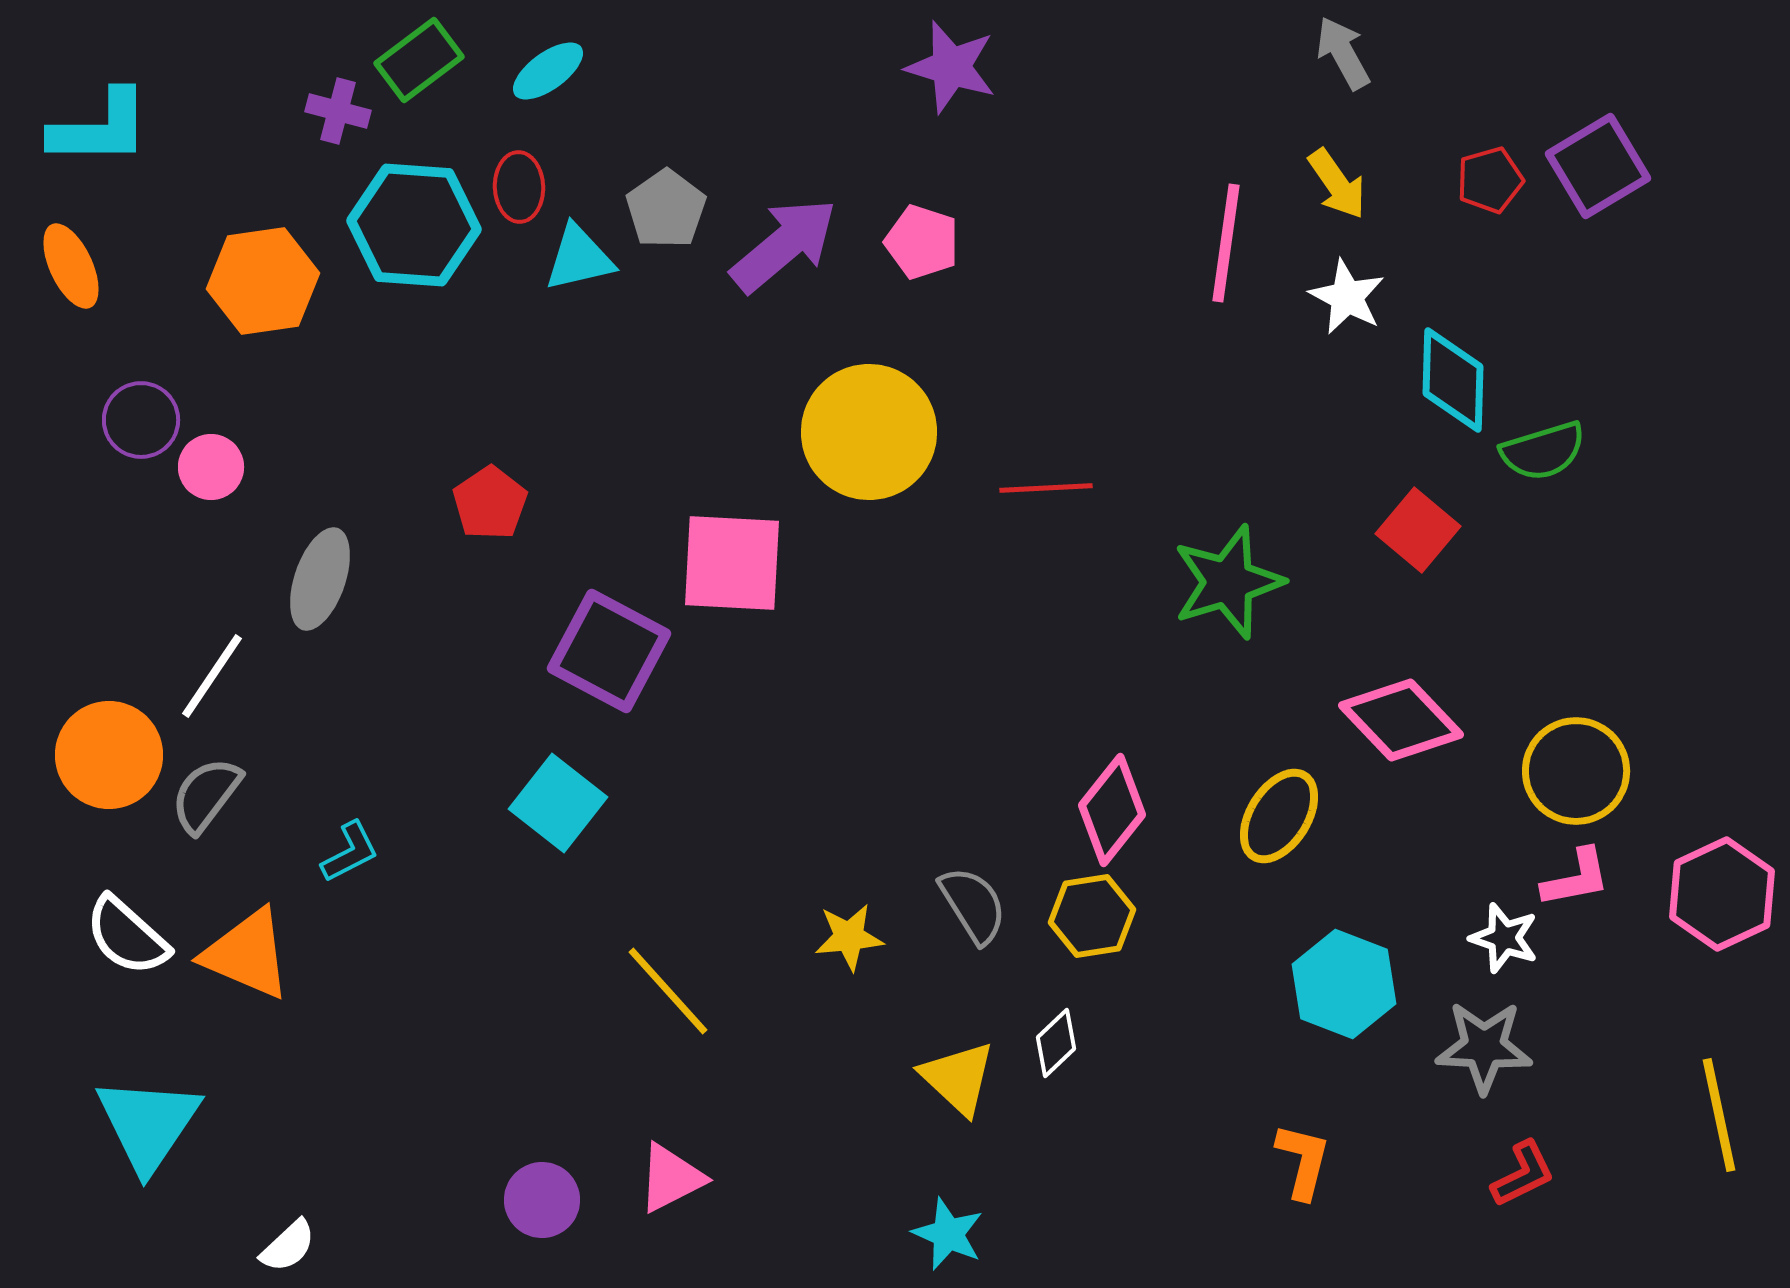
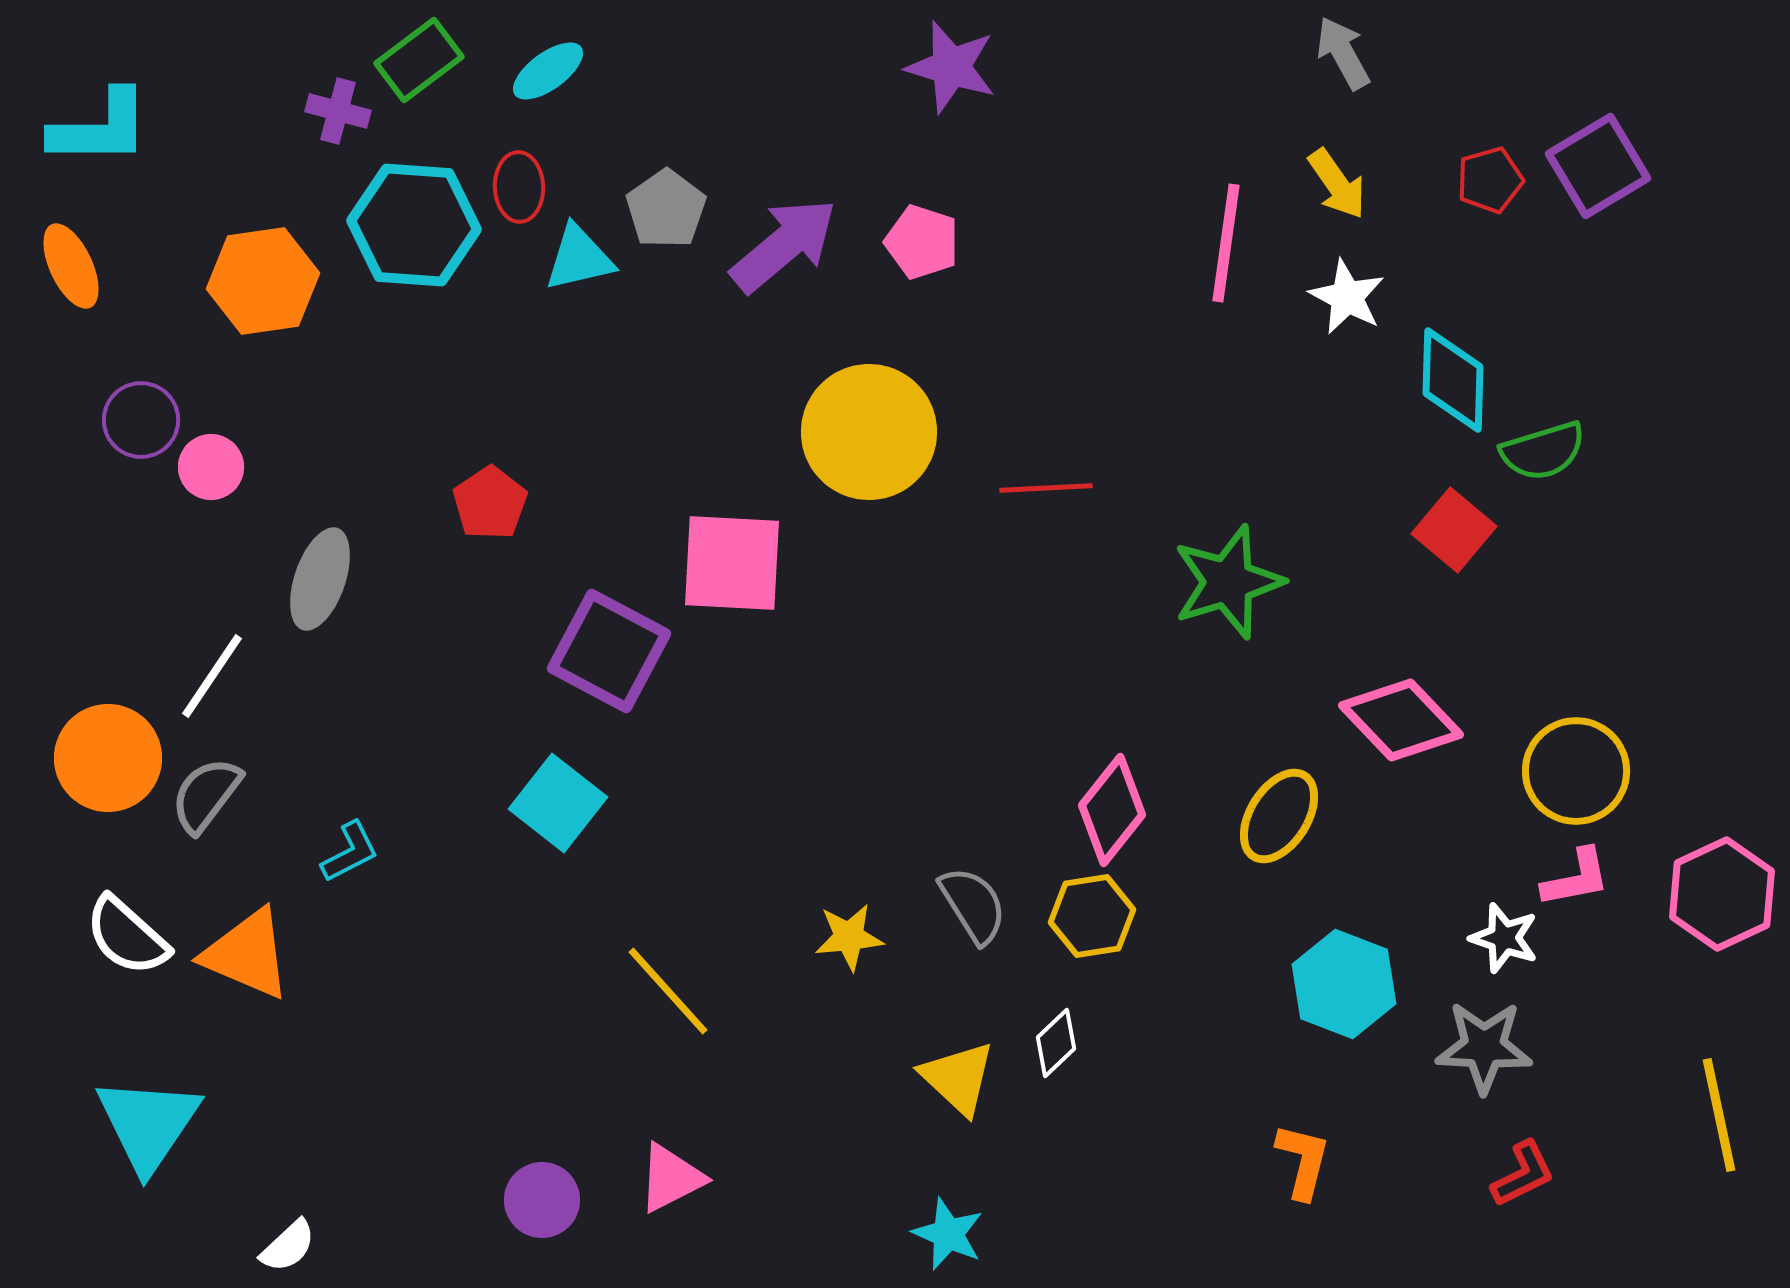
red square at (1418, 530): moved 36 px right
orange circle at (109, 755): moved 1 px left, 3 px down
